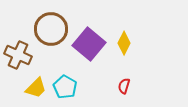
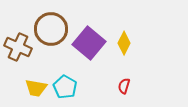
purple square: moved 1 px up
brown cross: moved 8 px up
yellow trapezoid: rotated 55 degrees clockwise
